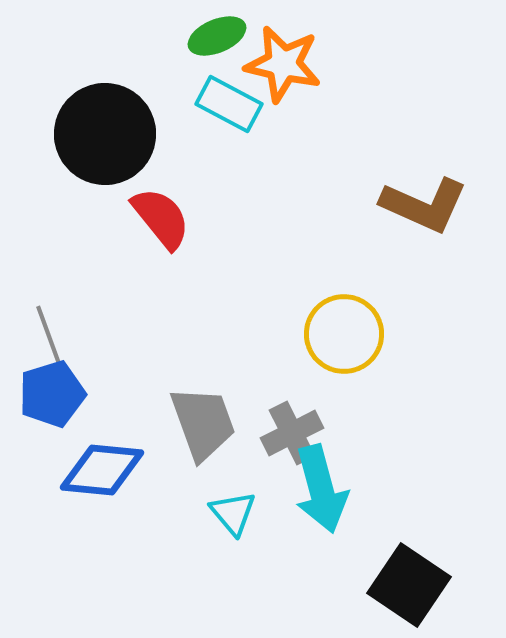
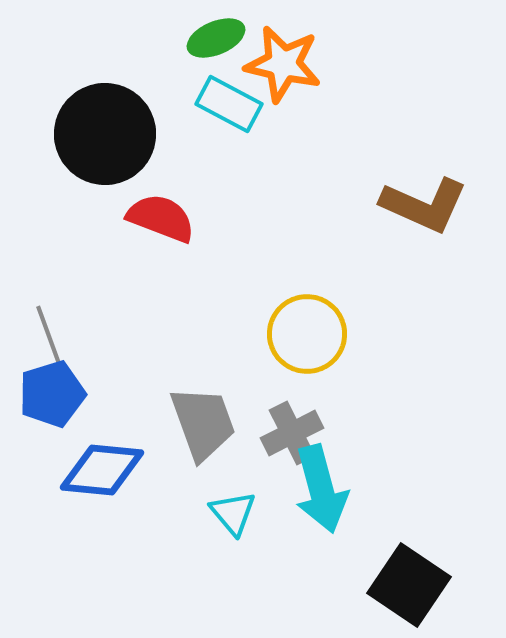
green ellipse: moved 1 px left, 2 px down
red semicircle: rotated 30 degrees counterclockwise
yellow circle: moved 37 px left
